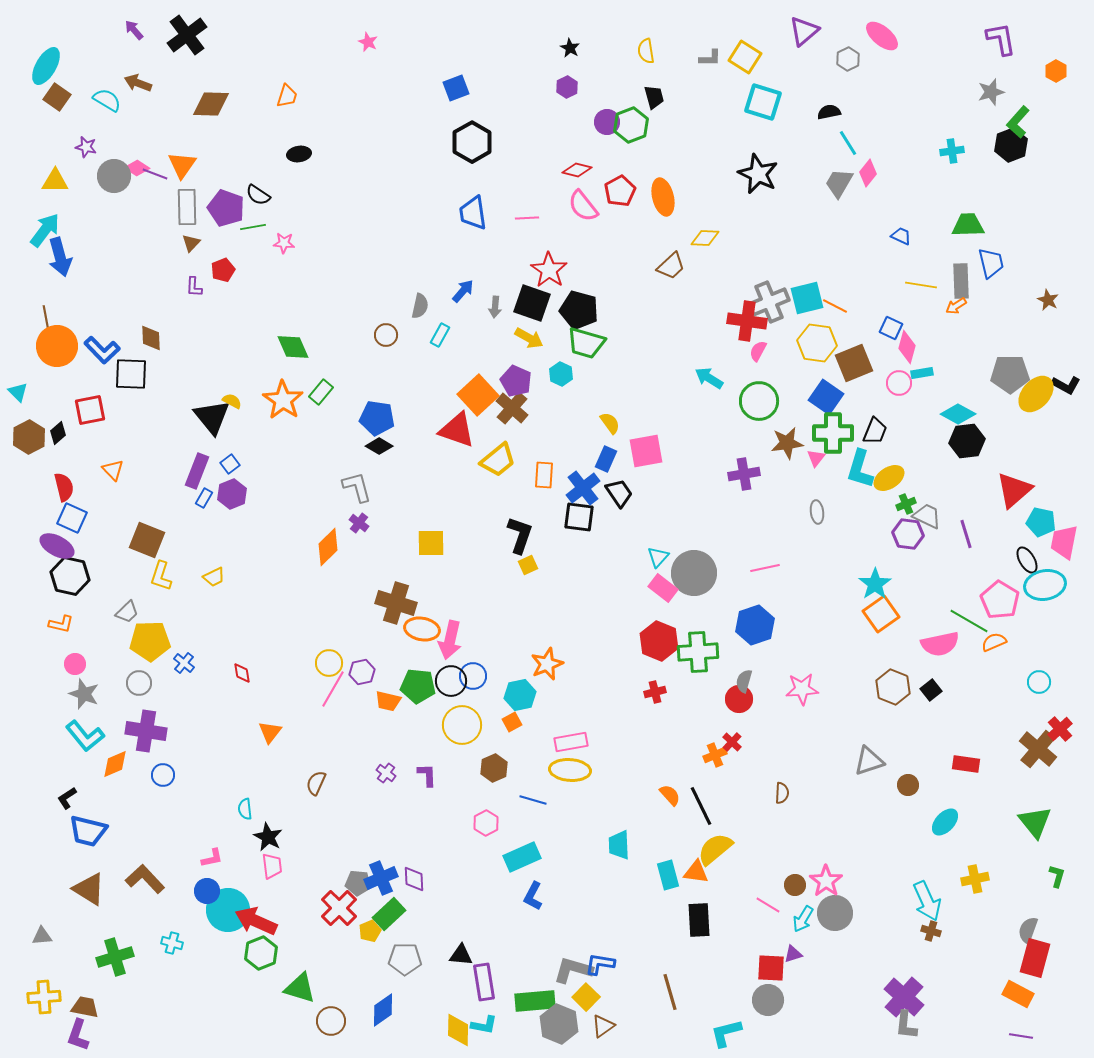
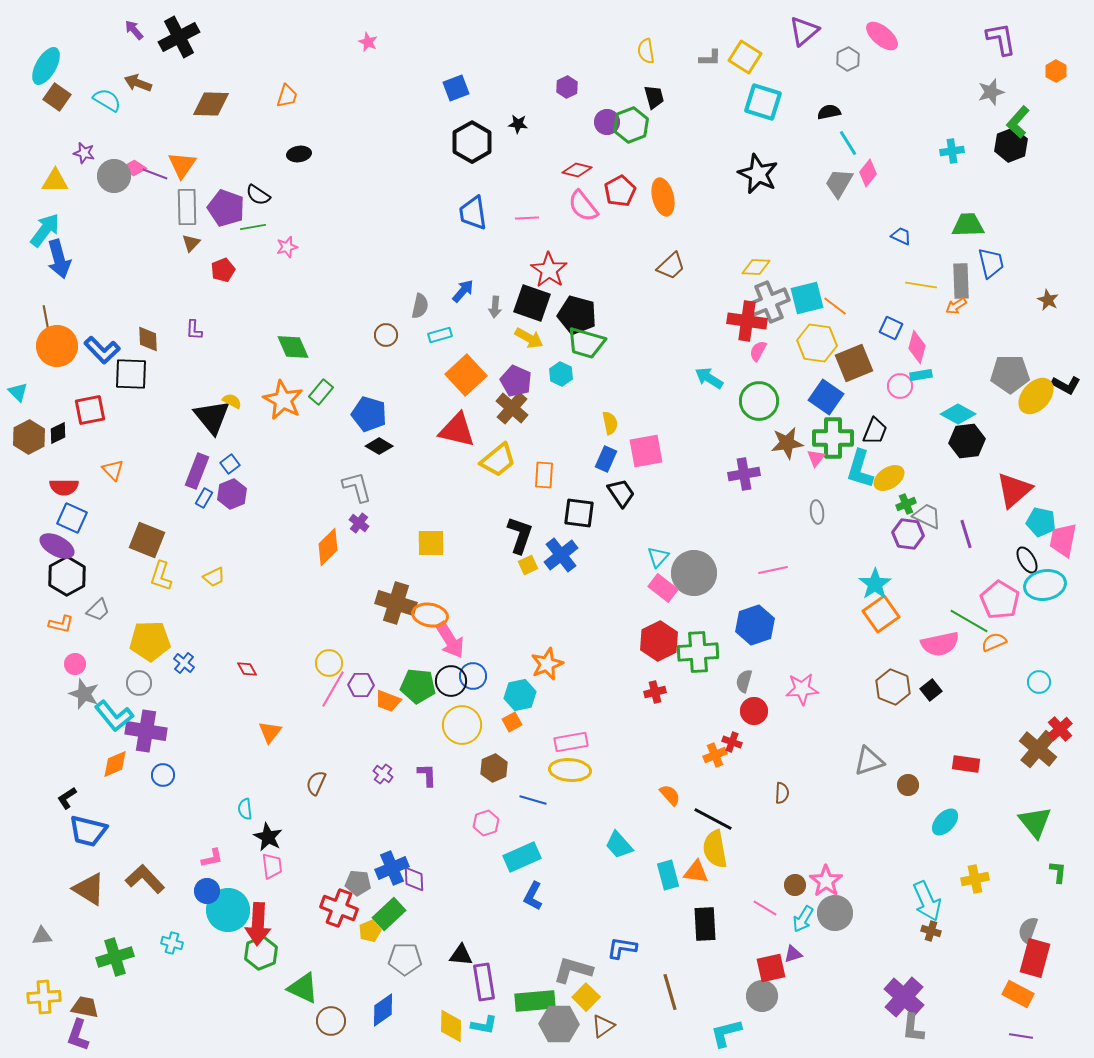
black cross at (187, 35): moved 8 px left, 2 px down; rotated 9 degrees clockwise
black star at (570, 48): moved 52 px left, 76 px down; rotated 24 degrees counterclockwise
purple star at (86, 147): moved 2 px left, 6 px down
pink diamond at (137, 168): moved 3 px left
yellow diamond at (705, 238): moved 51 px right, 29 px down
pink star at (284, 243): moved 3 px right, 4 px down; rotated 20 degrees counterclockwise
blue arrow at (60, 257): moved 1 px left, 2 px down
purple L-shape at (194, 287): moved 43 px down
orange line at (835, 306): rotated 10 degrees clockwise
black pentagon at (579, 310): moved 2 px left, 5 px down
cyan rectangle at (440, 335): rotated 45 degrees clockwise
brown diamond at (151, 338): moved 3 px left, 1 px down
pink diamond at (907, 347): moved 10 px right
cyan rectangle at (922, 373): moved 1 px left, 2 px down
pink circle at (899, 383): moved 1 px right, 3 px down
yellow ellipse at (1036, 394): moved 2 px down
orange square at (478, 395): moved 12 px left, 20 px up
orange star at (283, 400): rotated 6 degrees counterclockwise
blue pentagon at (377, 418): moved 8 px left, 4 px up; rotated 8 degrees clockwise
yellow semicircle at (610, 423): rotated 25 degrees clockwise
red triangle at (457, 430): rotated 6 degrees counterclockwise
black diamond at (58, 433): rotated 15 degrees clockwise
green cross at (833, 433): moved 5 px down
red semicircle at (64, 487): rotated 104 degrees clockwise
blue cross at (583, 488): moved 22 px left, 67 px down
black trapezoid at (619, 493): moved 2 px right
black square at (579, 517): moved 4 px up
pink trapezoid at (1064, 542): moved 1 px left, 2 px up
pink line at (765, 568): moved 8 px right, 2 px down
black hexagon at (70, 576): moved 3 px left; rotated 18 degrees clockwise
gray trapezoid at (127, 612): moved 29 px left, 2 px up
orange ellipse at (422, 629): moved 8 px right, 14 px up
pink arrow at (450, 640): rotated 45 degrees counterclockwise
red hexagon at (659, 641): rotated 12 degrees clockwise
purple hexagon at (362, 672): moved 1 px left, 13 px down; rotated 15 degrees clockwise
red diamond at (242, 673): moved 5 px right, 4 px up; rotated 20 degrees counterclockwise
red circle at (739, 699): moved 15 px right, 12 px down
orange trapezoid at (388, 701): rotated 8 degrees clockwise
cyan L-shape at (85, 736): moved 29 px right, 20 px up
red cross at (732, 742): rotated 24 degrees counterclockwise
purple cross at (386, 773): moved 3 px left, 1 px down
black line at (701, 806): moved 12 px right, 13 px down; rotated 36 degrees counterclockwise
pink hexagon at (486, 823): rotated 10 degrees clockwise
cyan trapezoid at (619, 845): rotated 40 degrees counterclockwise
yellow semicircle at (715, 849): rotated 60 degrees counterclockwise
green L-shape at (1057, 876): moved 1 px right, 4 px up; rotated 10 degrees counterclockwise
blue cross at (381, 878): moved 11 px right, 10 px up
pink line at (768, 905): moved 3 px left, 3 px down
red cross at (339, 908): rotated 24 degrees counterclockwise
black rectangle at (699, 920): moved 6 px right, 4 px down
red arrow at (256, 921): moved 2 px right, 3 px down; rotated 111 degrees counterclockwise
blue L-shape at (600, 964): moved 22 px right, 16 px up
red square at (771, 968): rotated 16 degrees counterclockwise
green triangle at (300, 988): moved 3 px right; rotated 8 degrees clockwise
gray circle at (768, 1000): moved 6 px left, 4 px up
gray hexagon at (559, 1024): rotated 21 degrees counterclockwise
gray L-shape at (906, 1025): moved 7 px right, 3 px down
yellow diamond at (458, 1030): moved 7 px left, 4 px up
